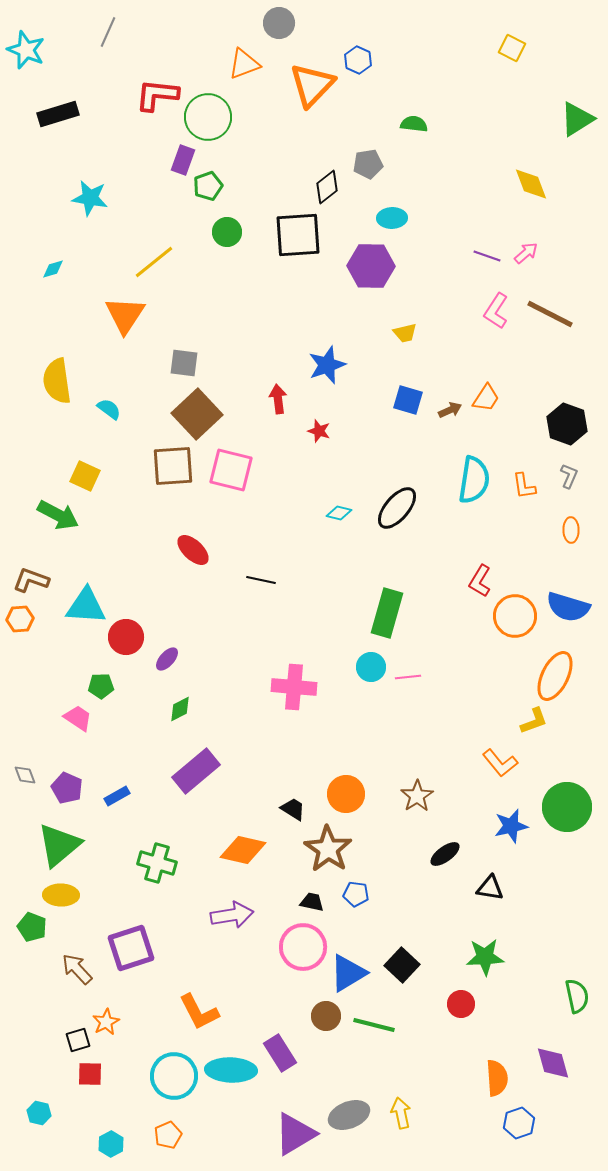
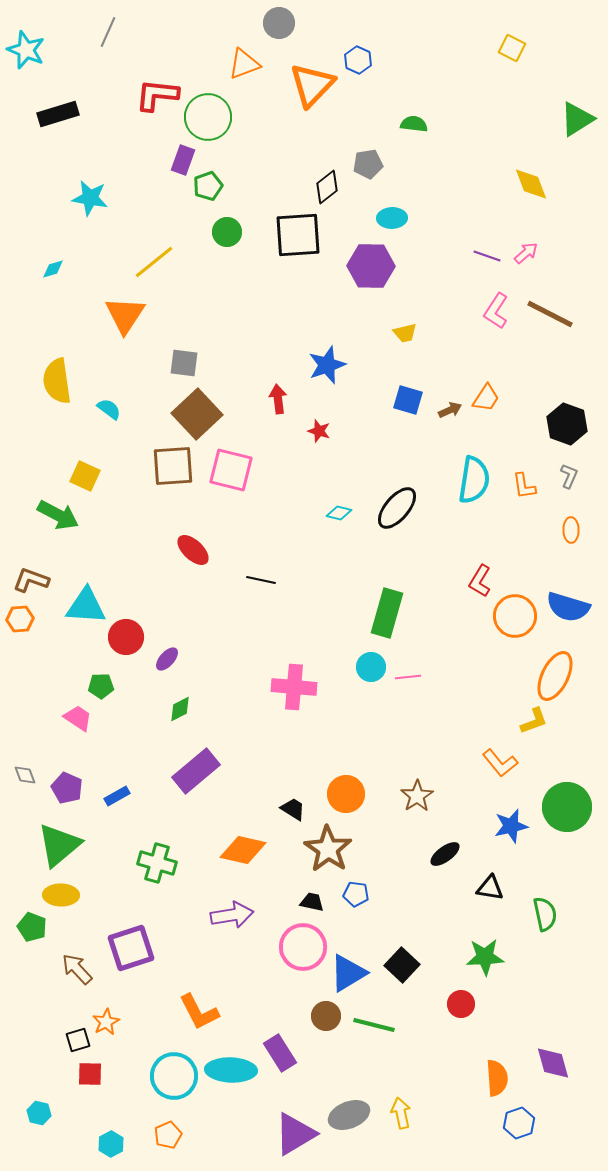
green semicircle at (577, 996): moved 32 px left, 82 px up
